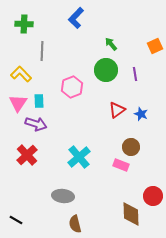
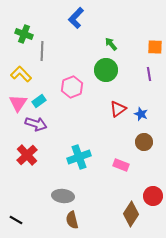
green cross: moved 10 px down; rotated 18 degrees clockwise
orange square: moved 1 px down; rotated 28 degrees clockwise
purple line: moved 14 px right
cyan rectangle: rotated 56 degrees clockwise
red triangle: moved 1 px right, 1 px up
brown circle: moved 13 px right, 5 px up
cyan cross: rotated 20 degrees clockwise
brown diamond: rotated 35 degrees clockwise
brown semicircle: moved 3 px left, 4 px up
